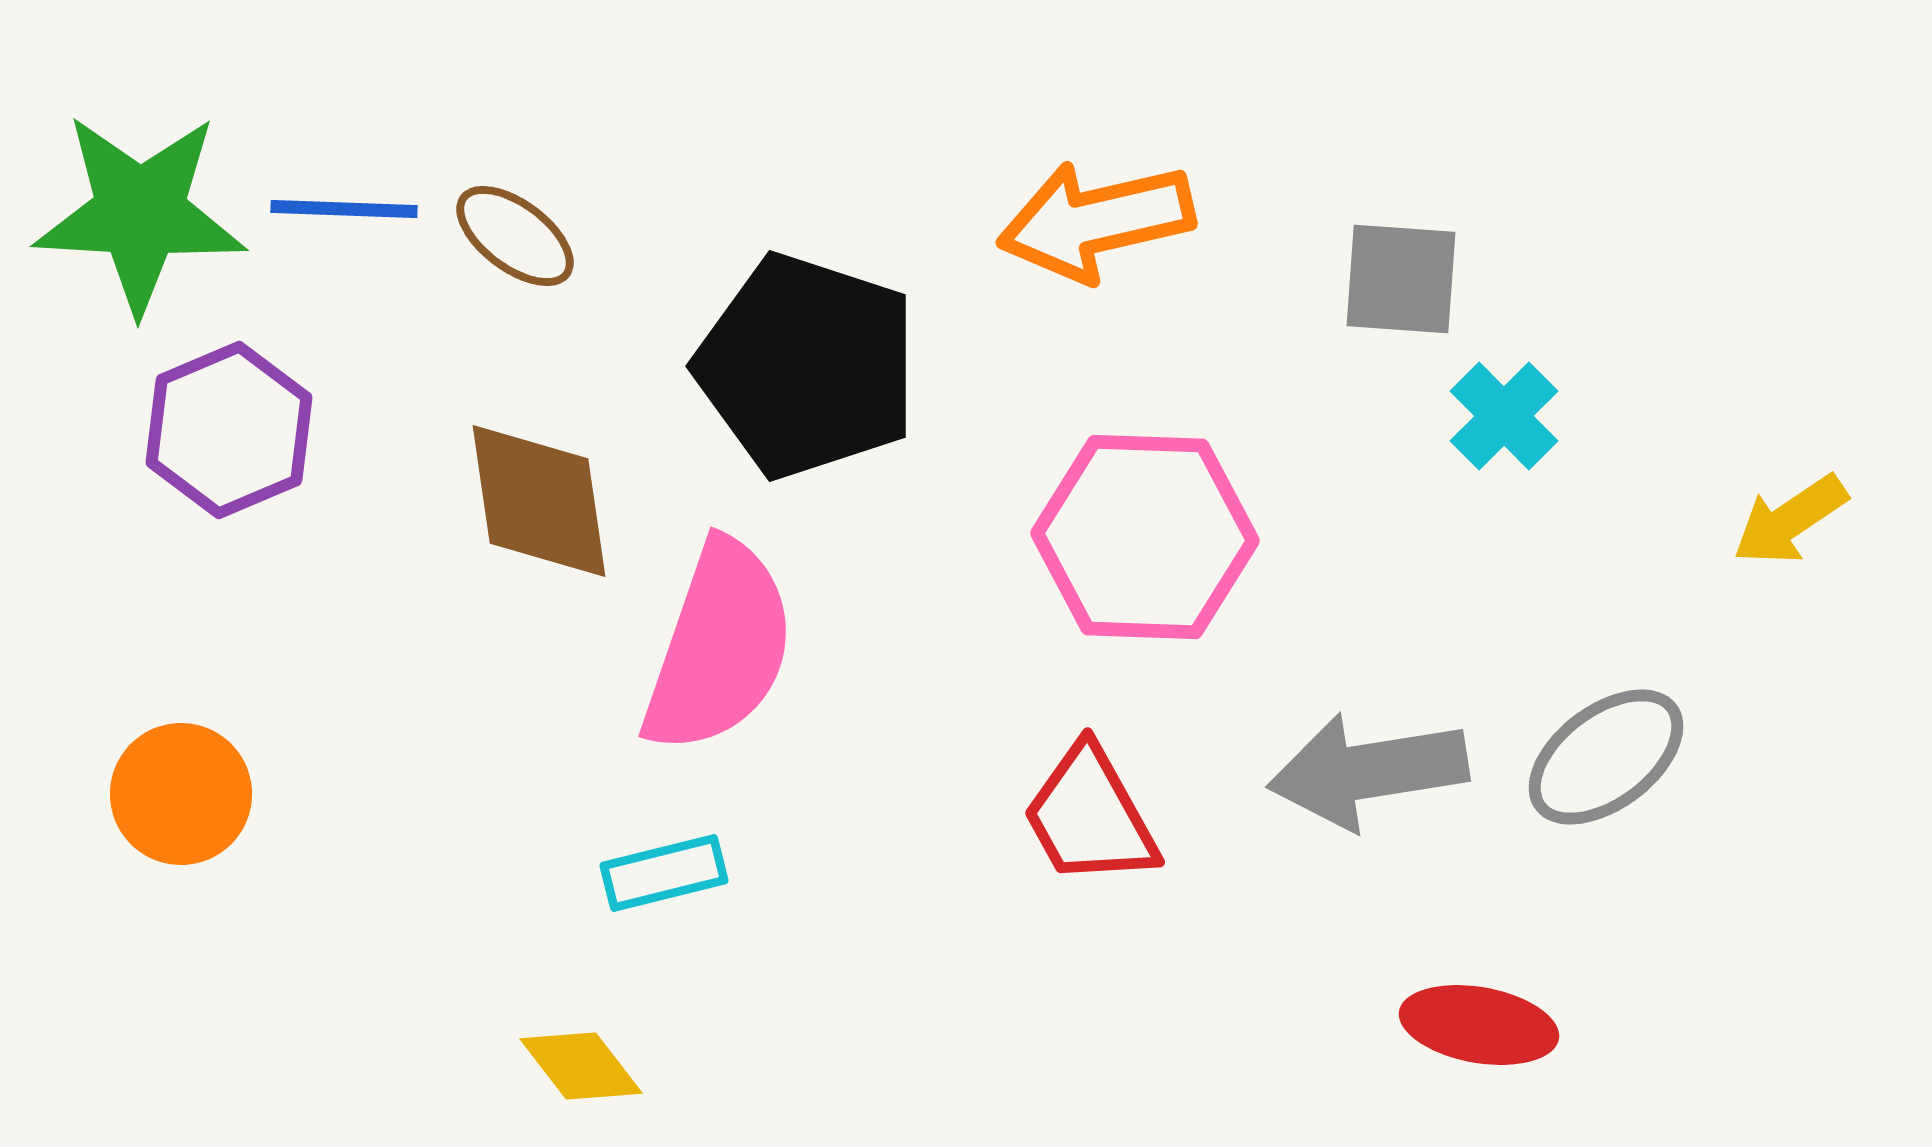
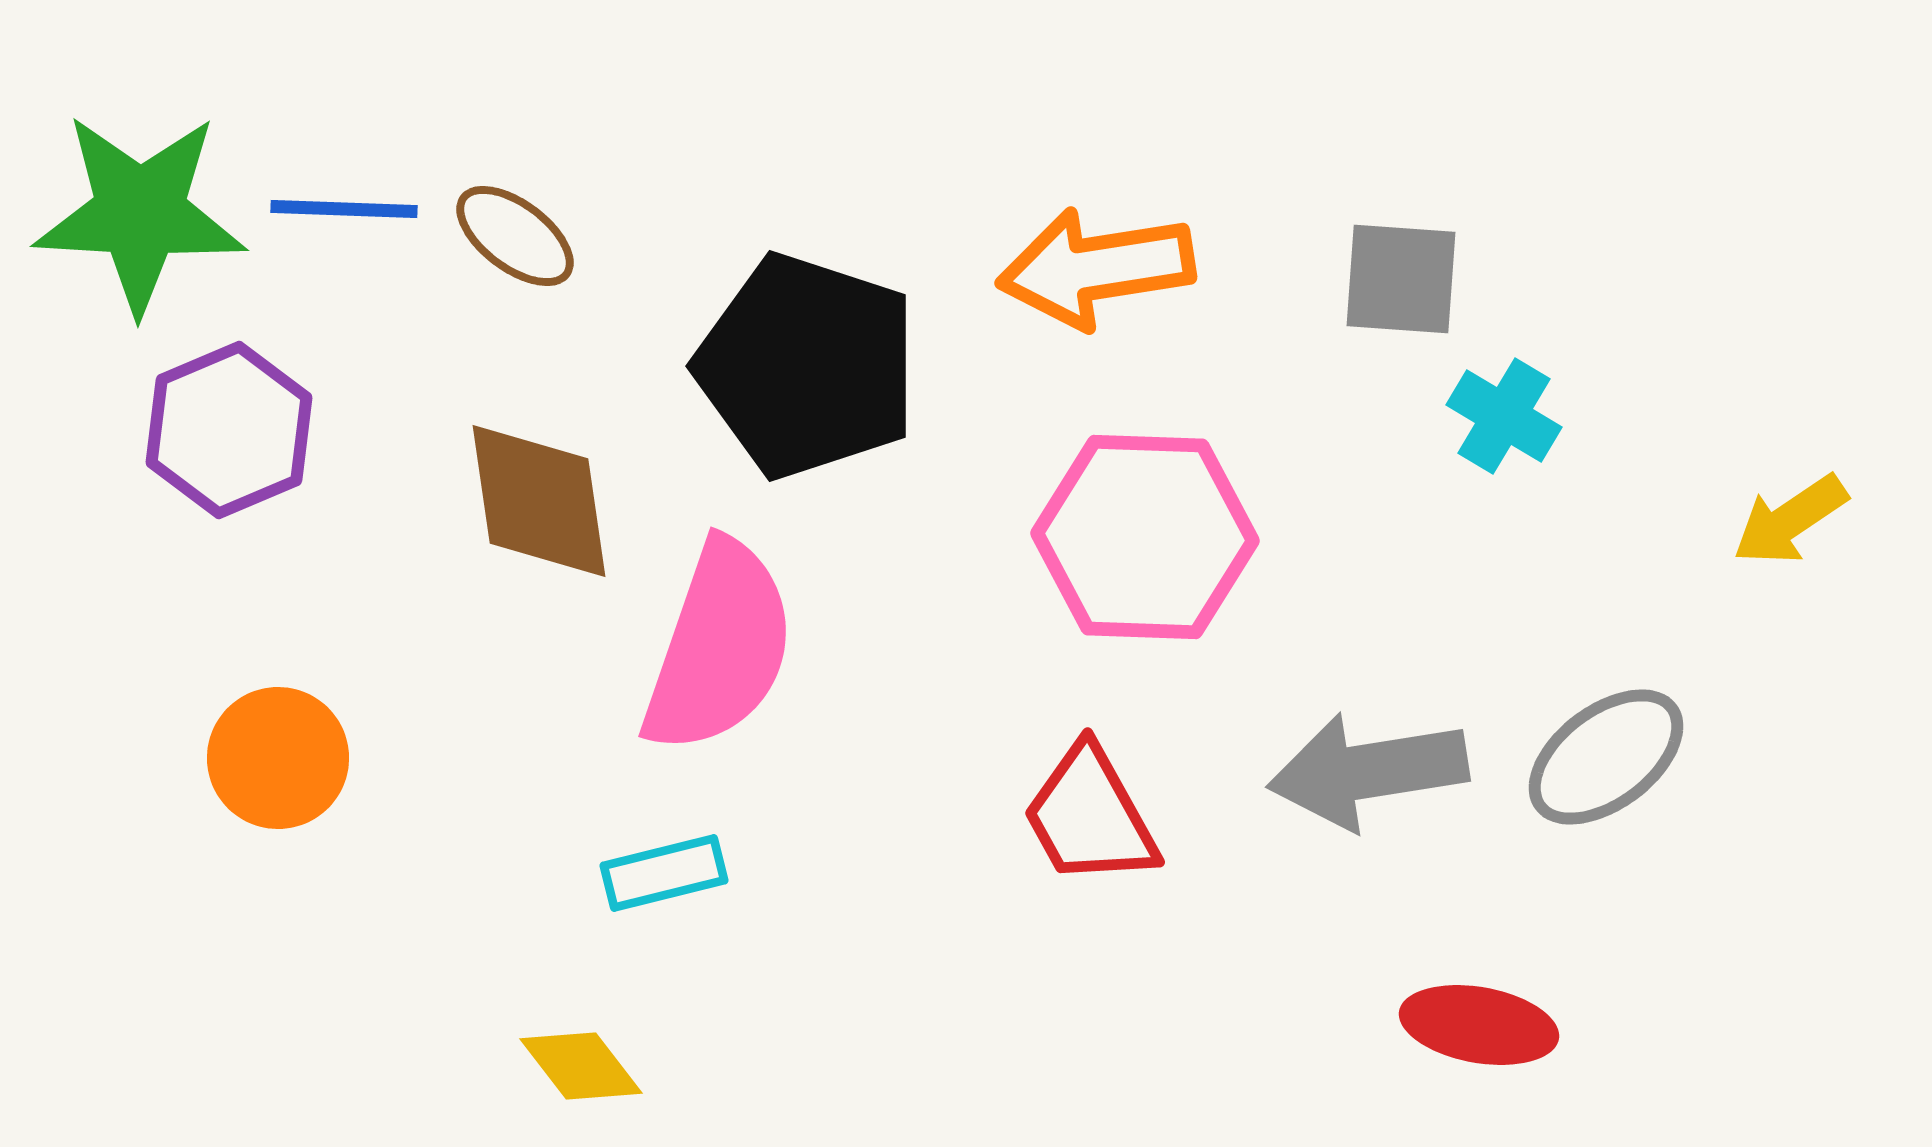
orange arrow: moved 47 px down; rotated 4 degrees clockwise
cyan cross: rotated 14 degrees counterclockwise
orange circle: moved 97 px right, 36 px up
